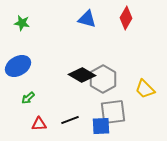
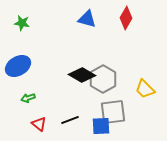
green arrow: rotated 24 degrees clockwise
red triangle: rotated 42 degrees clockwise
